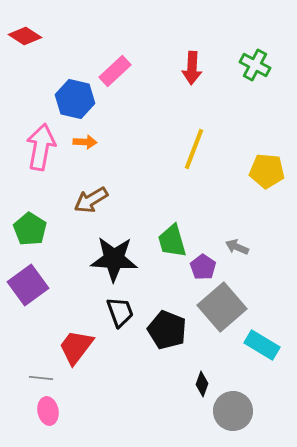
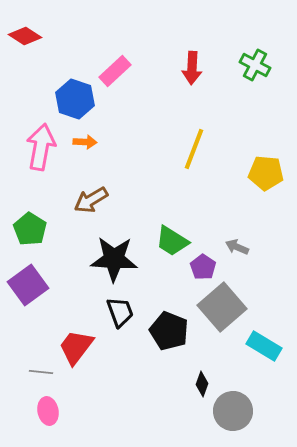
blue hexagon: rotated 6 degrees clockwise
yellow pentagon: moved 1 px left, 2 px down
green trapezoid: rotated 42 degrees counterclockwise
black pentagon: moved 2 px right, 1 px down
cyan rectangle: moved 2 px right, 1 px down
gray line: moved 6 px up
